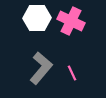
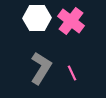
pink cross: rotated 12 degrees clockwise
gray L-shape: rotated 8 degrees counterclockwise
